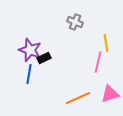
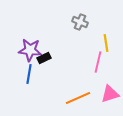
gray cross: moved 5 px right
purple star: rotated 15 degrees counterclockwise
